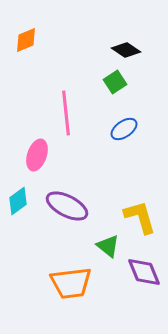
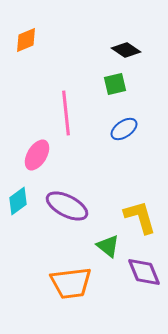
green square: moved 2 px down; rotated 20 degrees clockwise
pink ellipse: rotated 12 degrees clockwise
